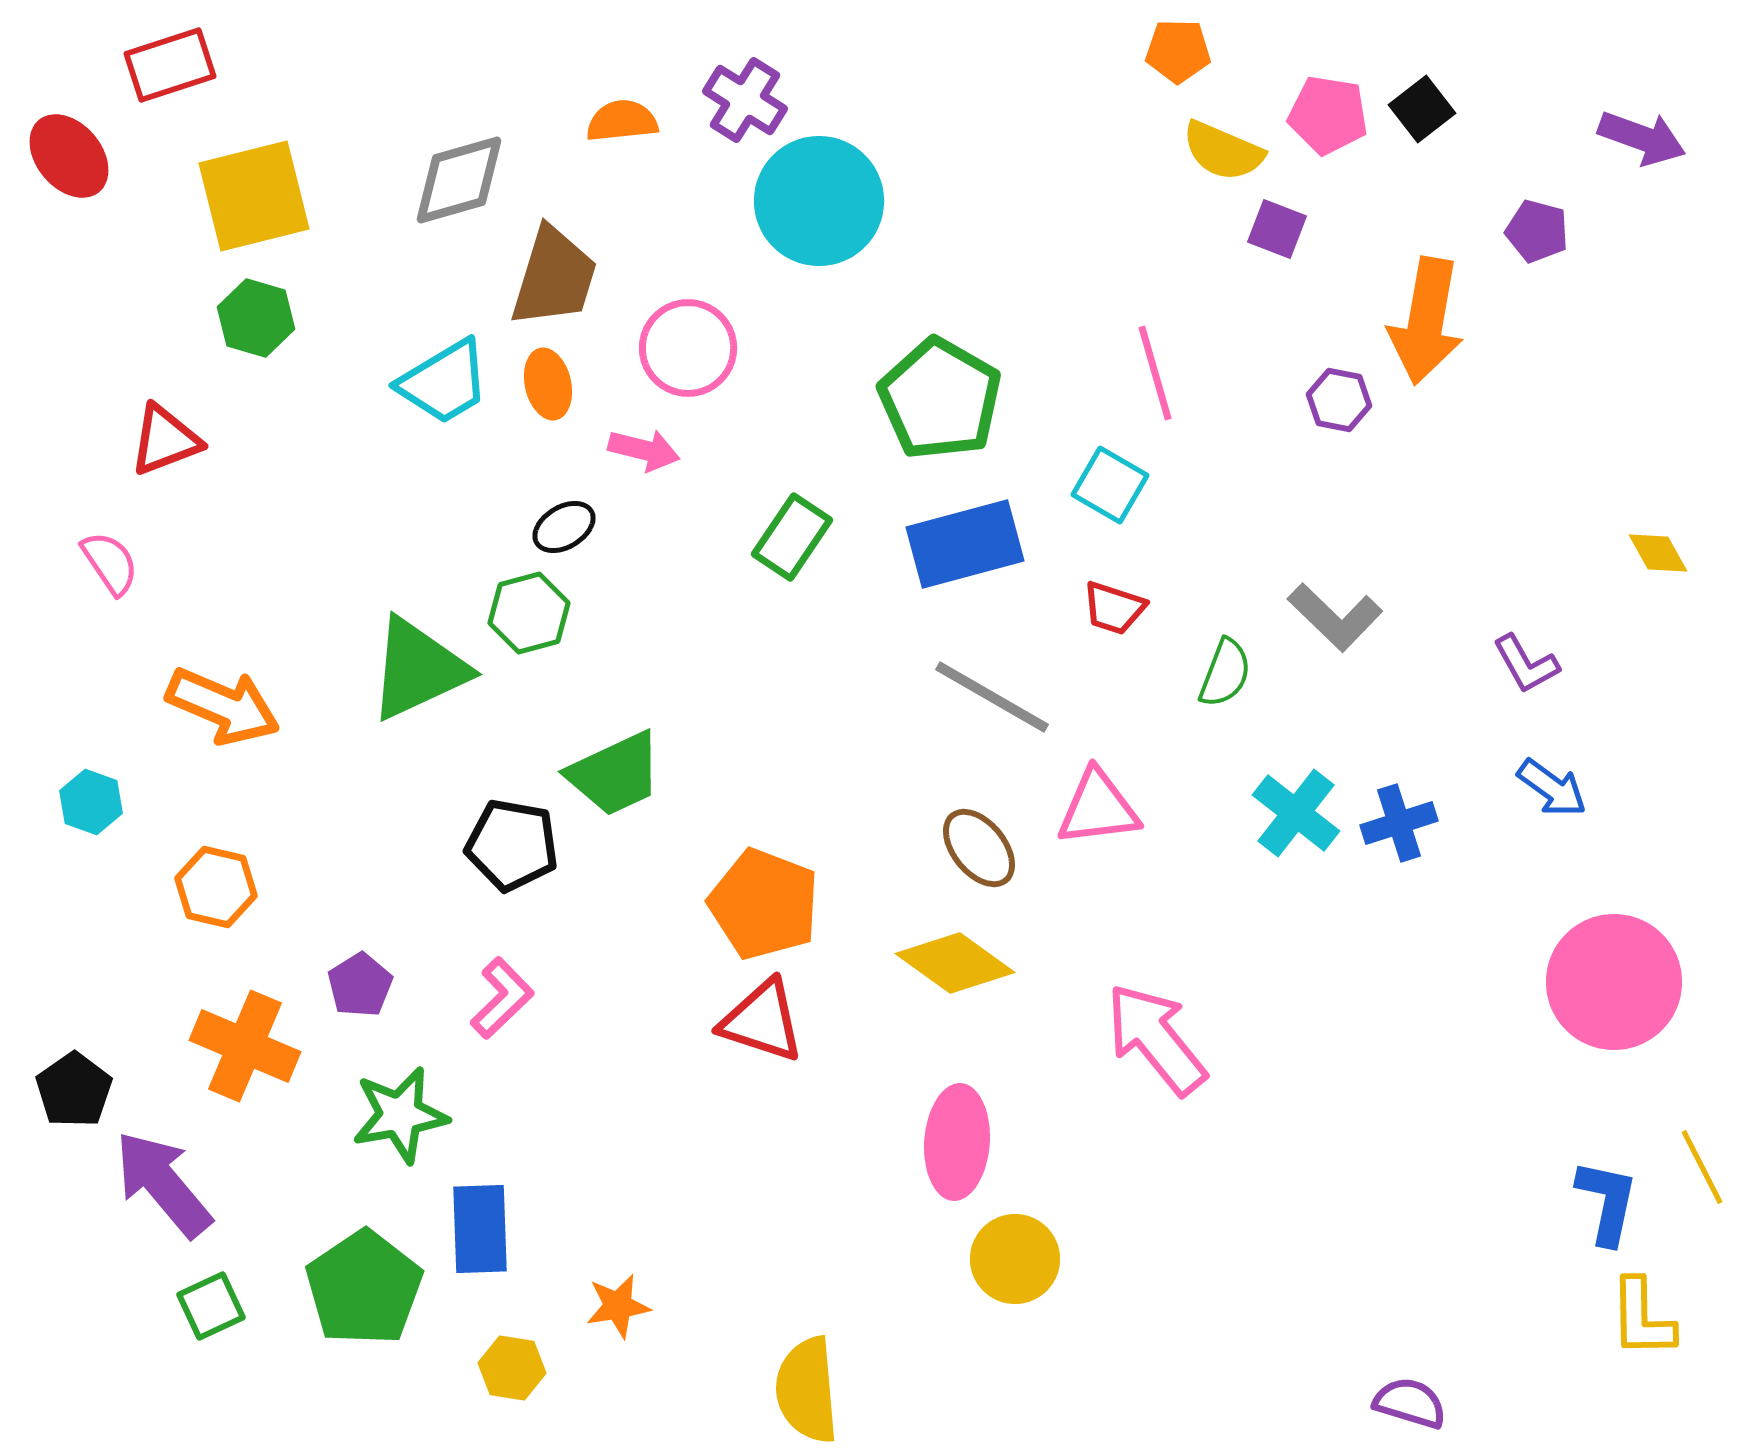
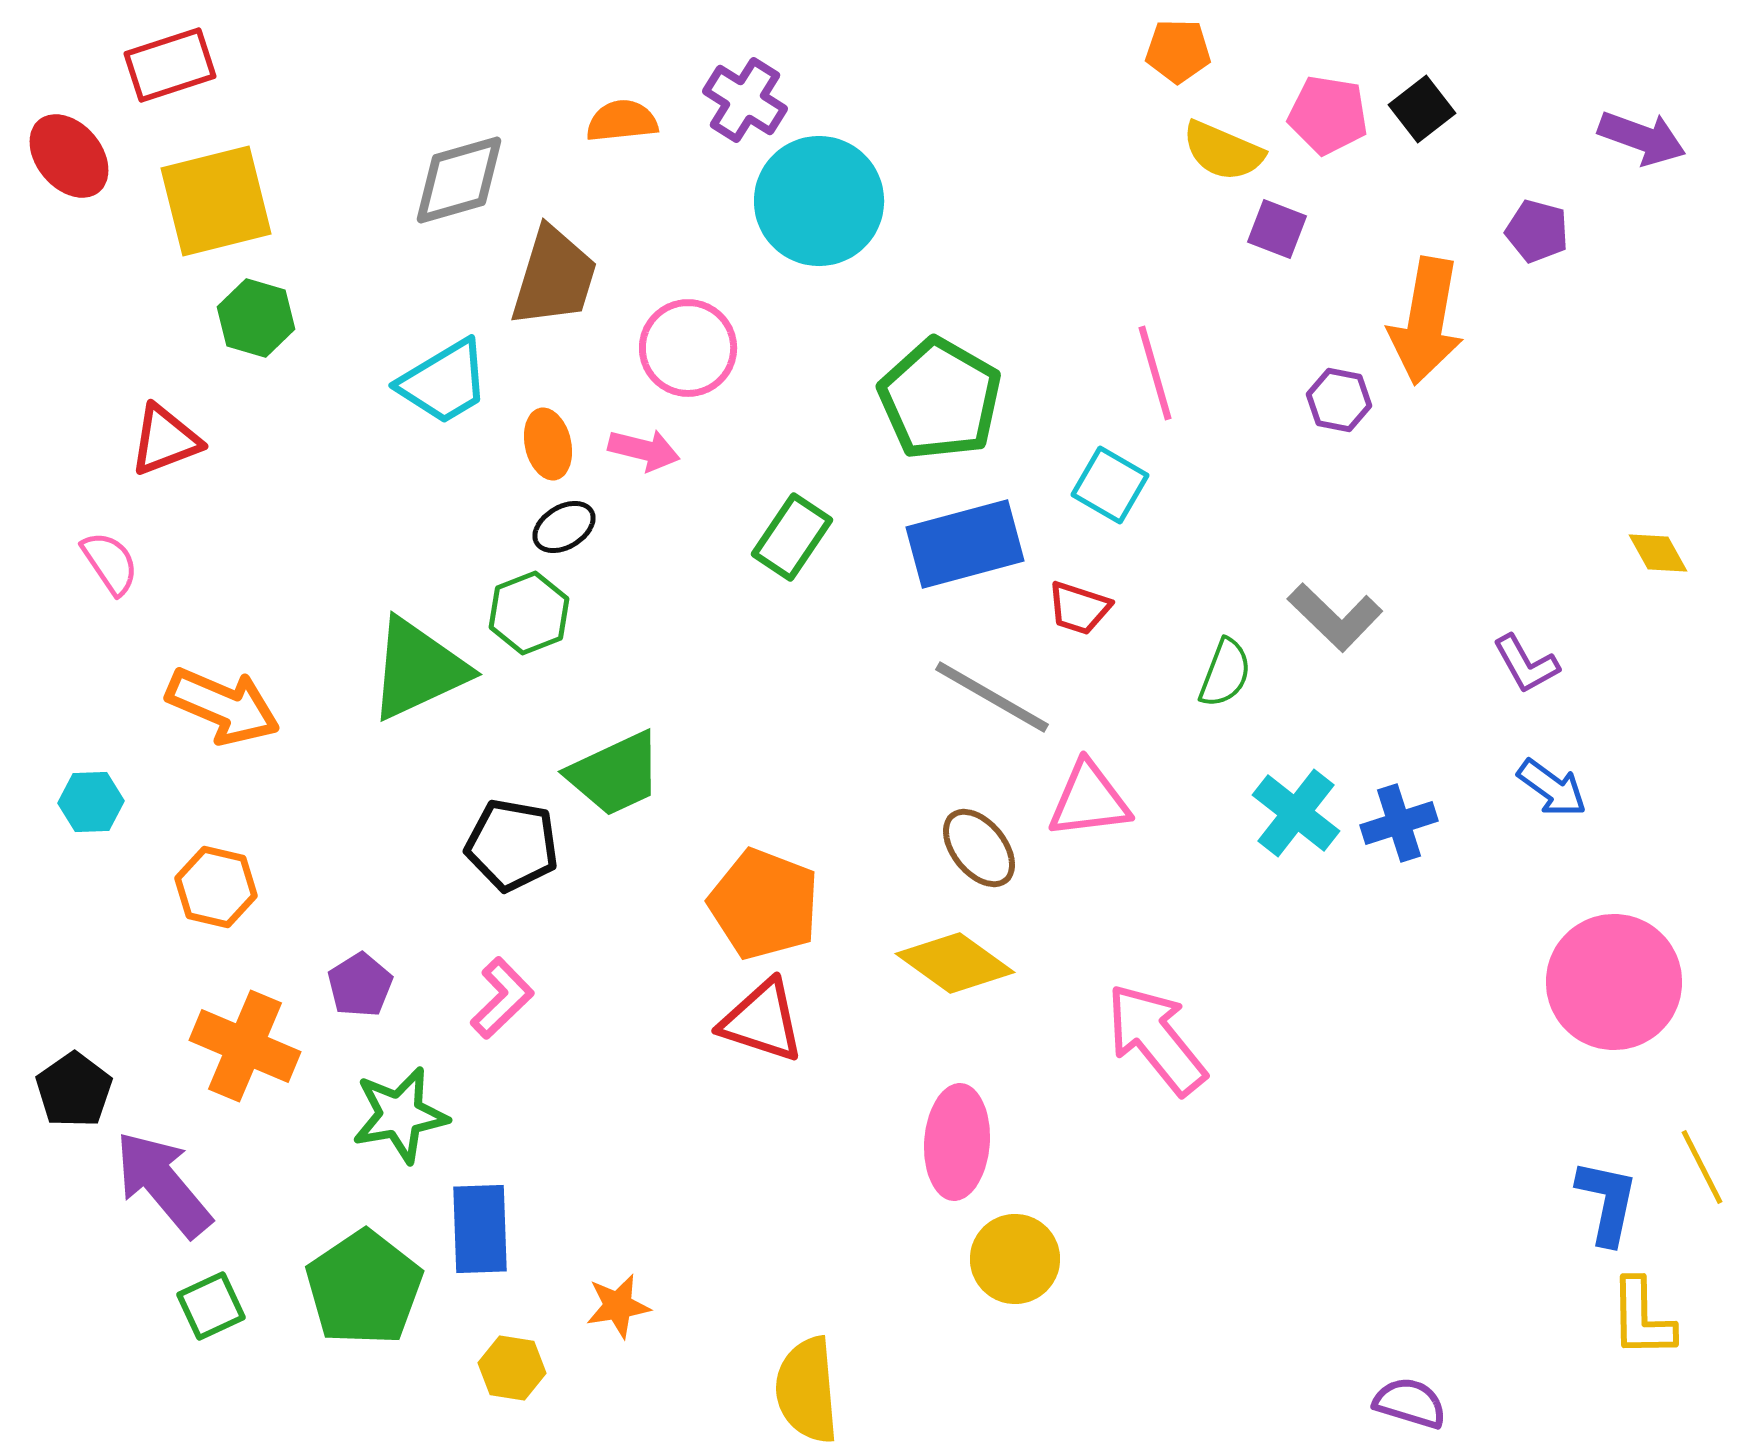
yellow square at (254, 196): moved 38 px left, 5 px down
orange ellipse at (548, 384): moved 60 px down
red trapezoid at (1114, 608): moved 35 px left
green hexagon at (529, 613): rotated 6 degrees counterclockwise
cyan hexagon at (91, 802): rotated 22 degrees counterclockwise
pink triangle at (1098, 808): moved 9 px left, 8 px up
